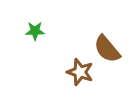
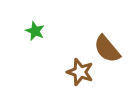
green star: rotated 24 degrees clockwise
